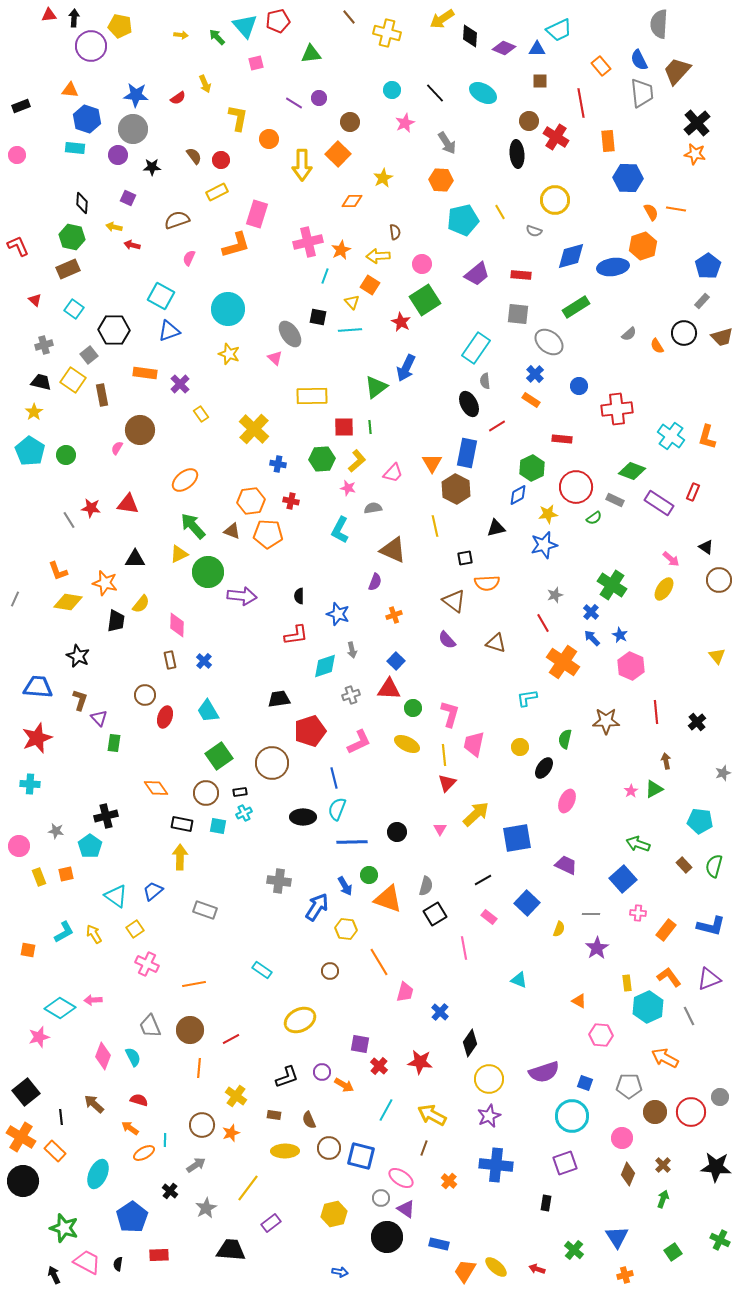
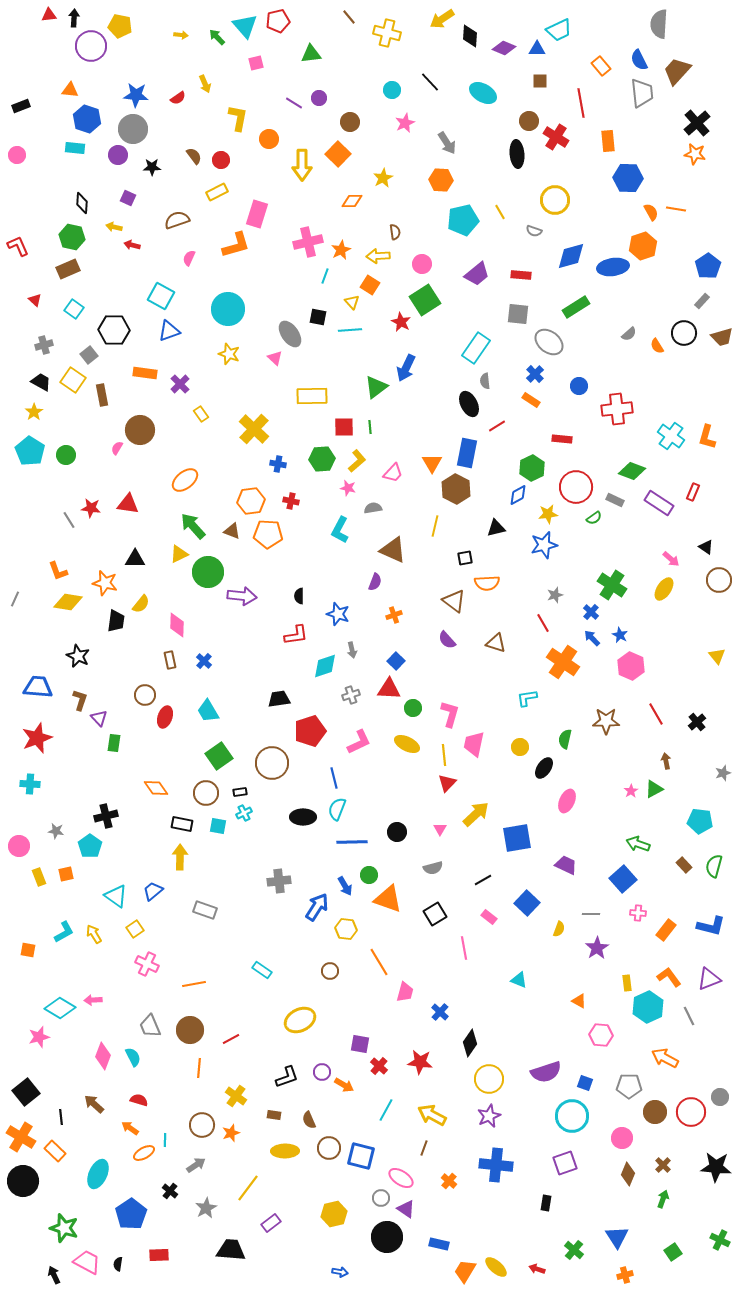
black line at (435, 93): moved 5 px left, 11 px up
black trapezoid at (41, 382): rotated 15 degrees clockwise
yellow line at (435, 526): rotated 25 degrees clockwise
red line at (656, 712): moved 2 px down; rotated 25 degrees counterclockwise
gray cross at (279, 881): rotated 15 degrees counterclockwise
gray semicircle at (426, 886): moved 7 px right, 18 px up; rotated 60 degrees clockwise
purple semicircle at (544, 1072): moved 2 px right
blue pentagon at (132, 1217): moved 1 px left, 3 px up
